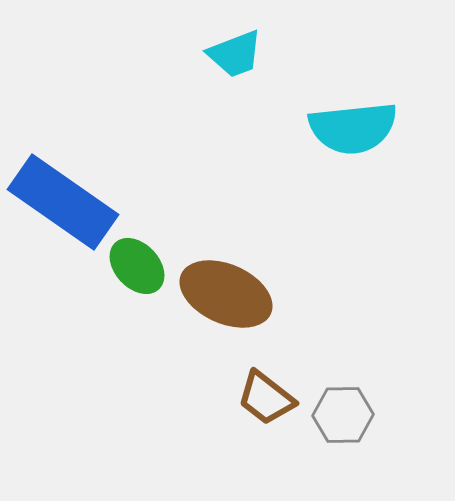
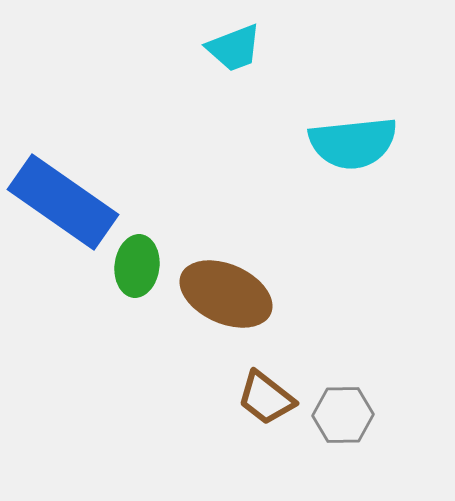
cyan trapezoid: moved 1 px left, 6 px up
cyan semicircle: moved 15 px down
green ellipse: rotated 50 degrees clockwise
